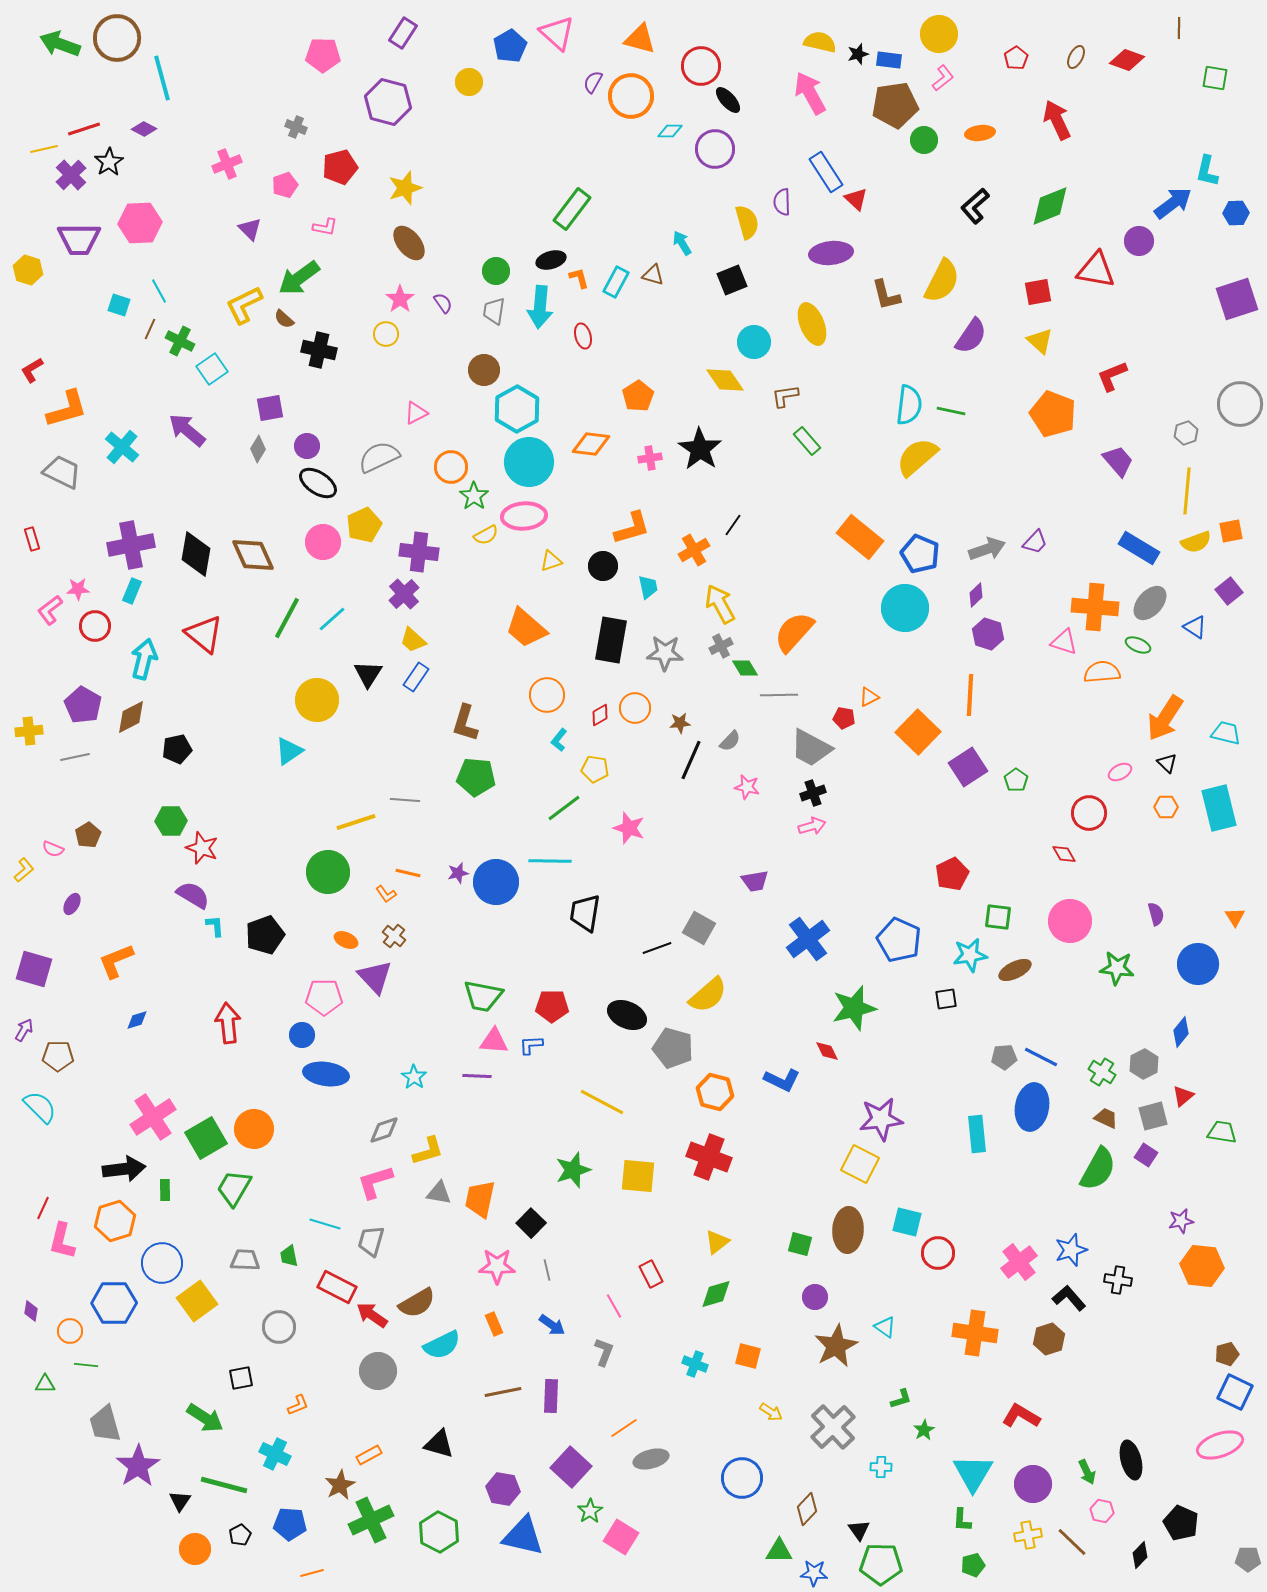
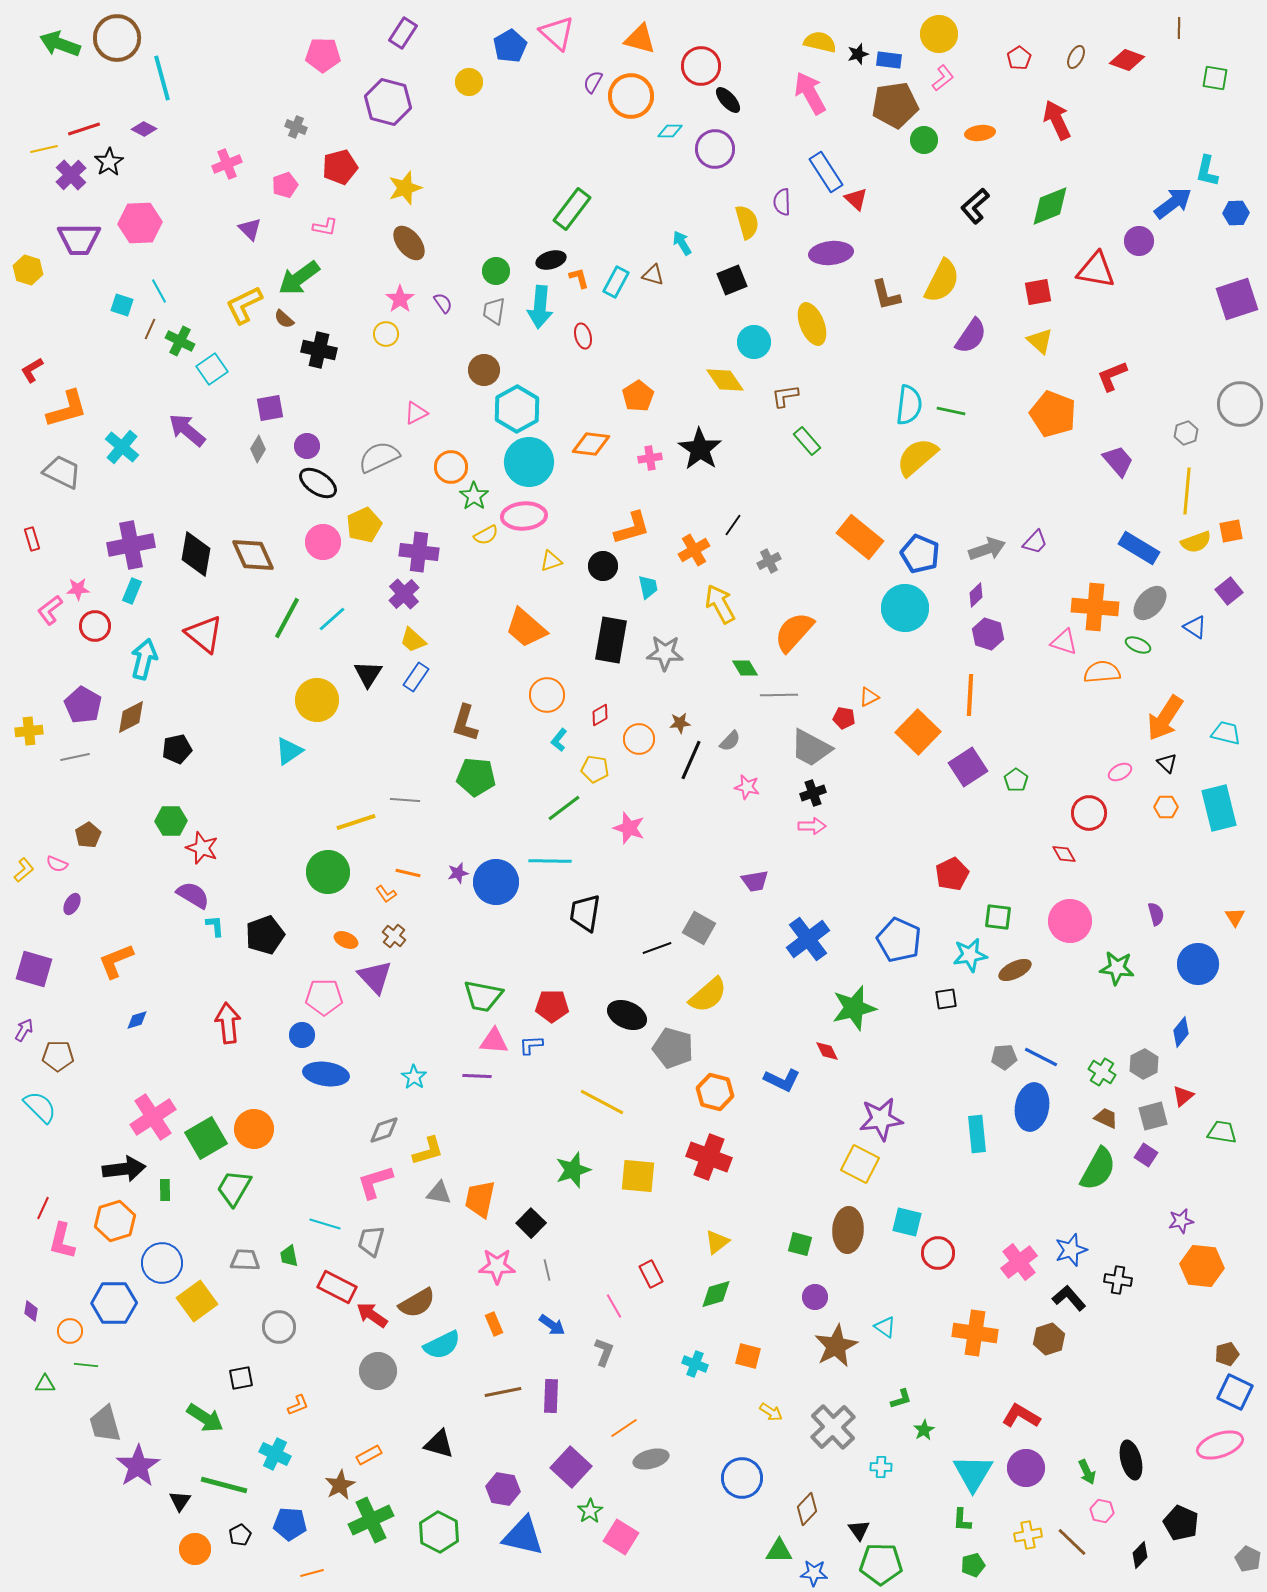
red pentagon at (1016, 58): moved 3 px right
cyan square at (119, 305): moved 3 px right
gray cross at (721, 646): moved 48 px right, 85 px up
orange circle at (635, 708): moved 4 px right, 31 px down
pink arrow at (812, 826): rotated 16 degrees clockwise
pink semicircle at (53, 849): moved 4 px right, 15 px down
purple circle at (1033, 1484): moved 7 px left, 16 px up
gray pentagon at (1248, 1559): rotated 25 degrees clockwise
